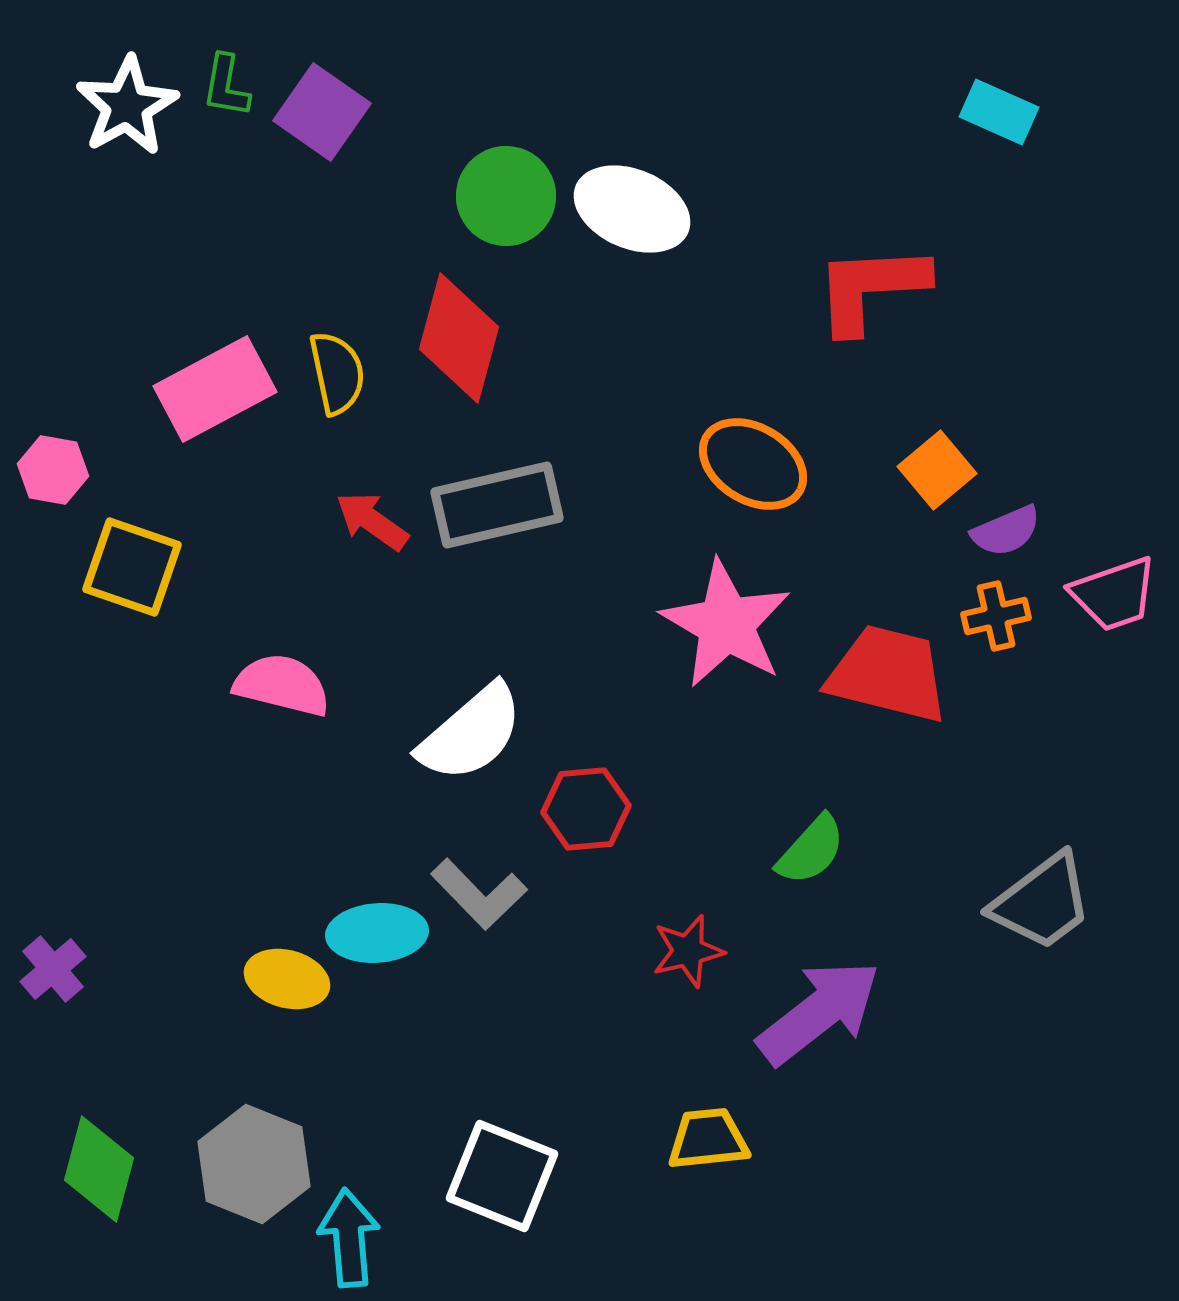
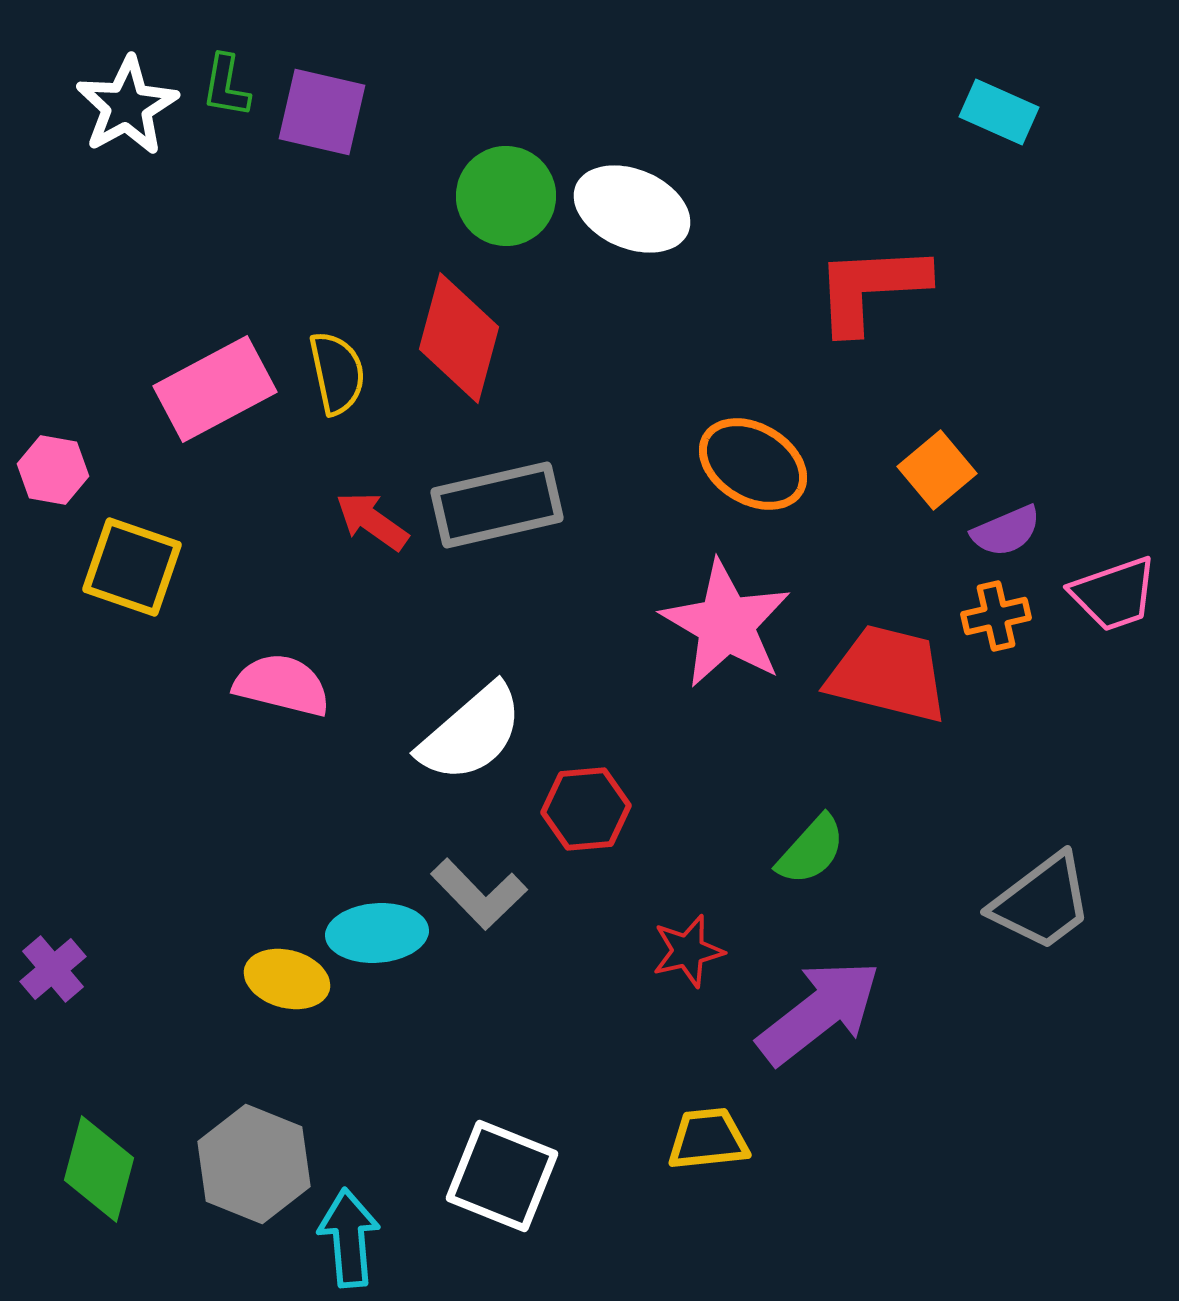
purple square: rotated 22 degrees counterclockwise
